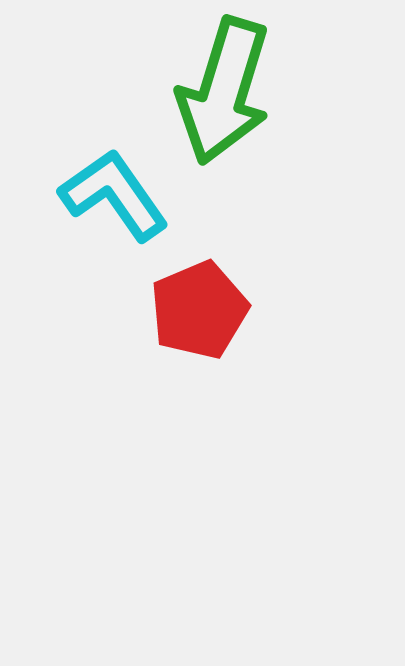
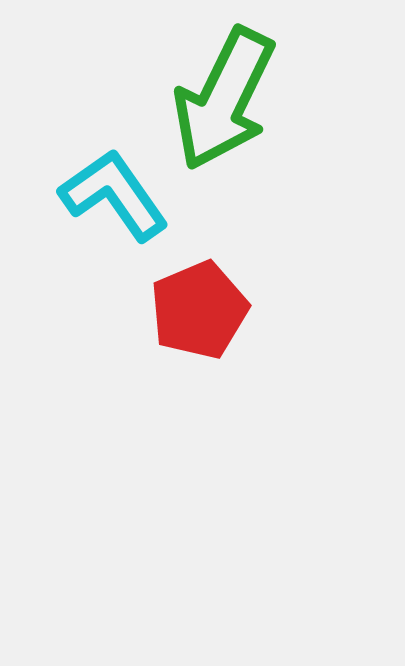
green arrow: moved 8 px down; rotated 9 degrees clockwise
